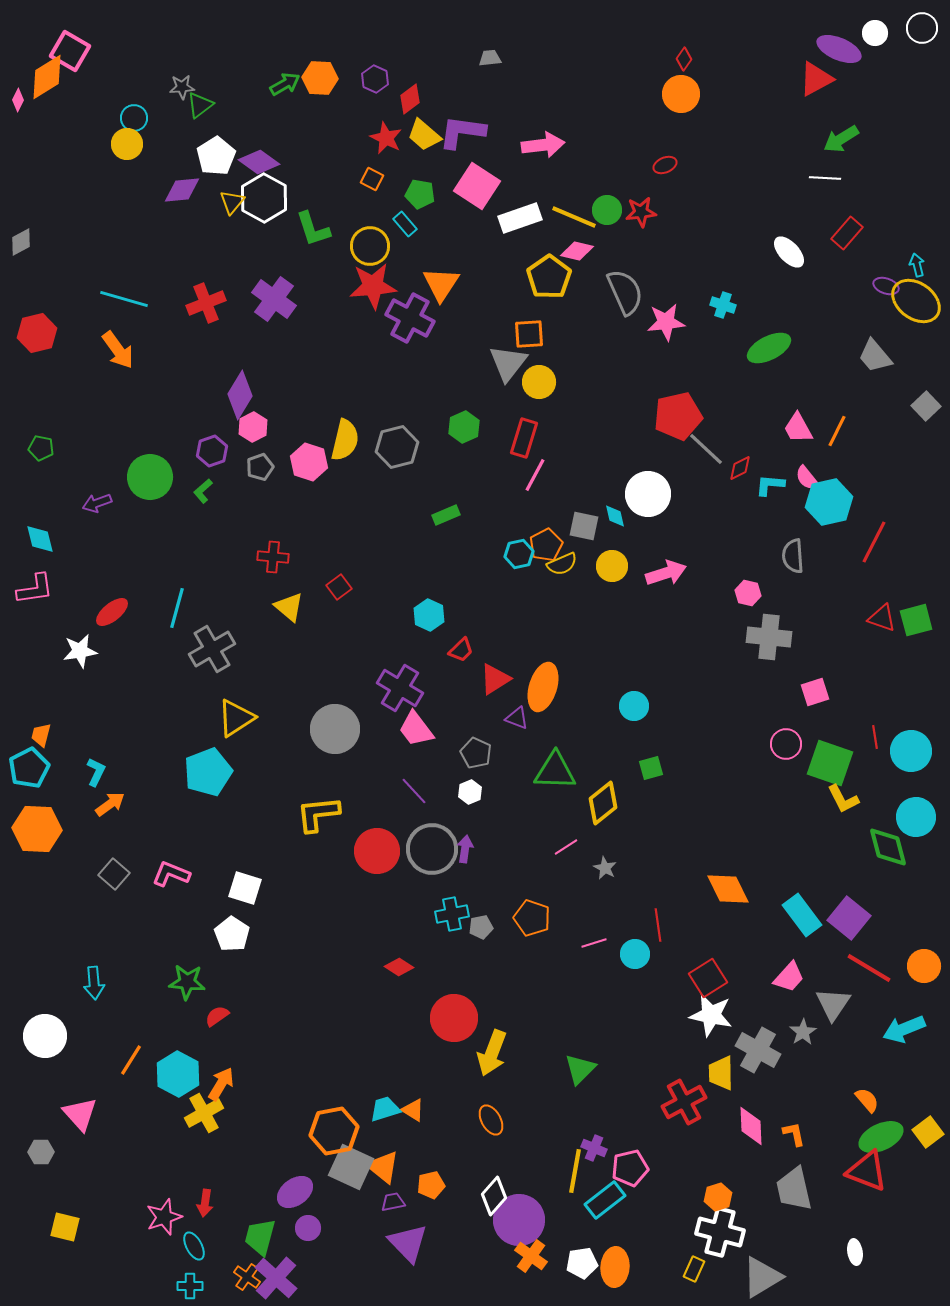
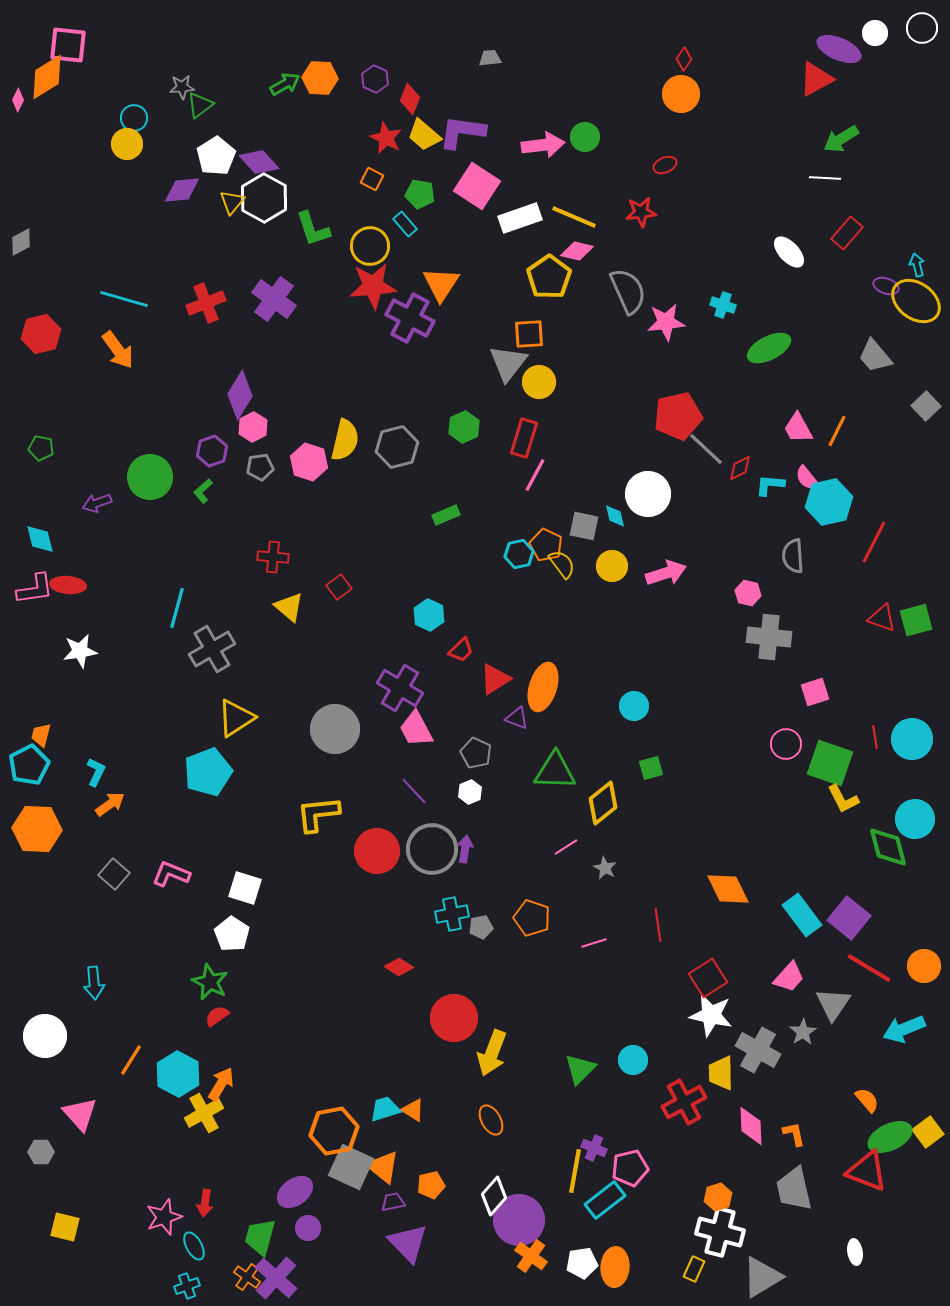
pink square at (70, 51): moved 2 px left, 6 px up; rotated 24 degrees counterclockwise
red diamond at (410, 99): rotated 32 degrees counterclockwise
purple diamond at (259, 162): rotated 12 degrees clockwise
green circle at (607, 210): moved 22 px left, 73 px up
gray semicircle at (625, 292): moved 3 px right, 1 px up
red hexagon at (37, 333): moved 4 px right, 1 px down
gray pentagon at (260, 467): rotated 12 degrees clockwise
orange pentagon at (546, 545): rotated 20 degrees counterclockwise
yellow semicircle at (562, 564): rotated 104 degrees counterclockwise
red ellipse at (112, 612): moved 44 px left, 27 px up; rotated 44 degrees clockwise
pink trapezoid at (416, 729): rotated 9 degrees clockwise
cyan circle at (911, 751): moved 1 px right, 12 px up
cyan pentagon at (29, 768): moved 3 px up
cyan circle at (916, 817): moved 1 px left, 2 px down
cyan circle at (635, 954): moved 2 px left, 106 px down
green star at (187, 982): moved 23 px right; rotated 21 degrees clockwise
green ellipse at (881, 1137): moved 9 px right
cyan cross at (190, 1286): moved 3 px left; rotated 20 degrees counterclockwise
